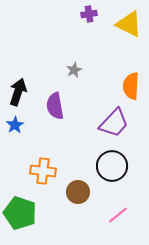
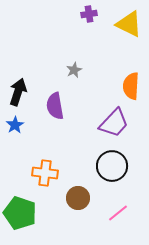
orange cross: moved 2 px right, 2 px down
brown circle: moved 6 px down
pink line: moved 2 px up
